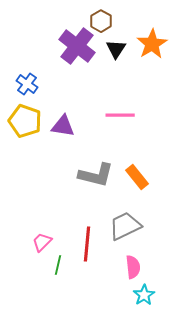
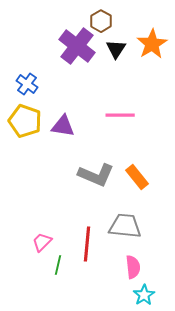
gray L-shape: rotated 9 degrees clockwise
gray trapezoid: rotated 32 degrees clockwise
